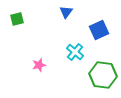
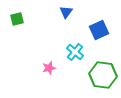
pink star: moved 10 px right, 3 px down
